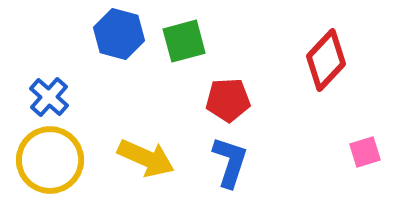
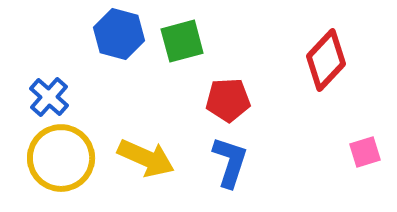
green square: moved 2 px left
yellow circle: moved 11 px right, 2 px up
